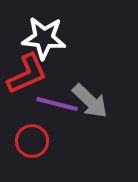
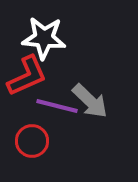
red L-shape: moved 2 px down
purple line: moved 2 px down
